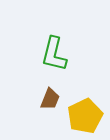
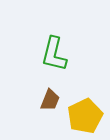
brown trapezoid: moved 1 px down
